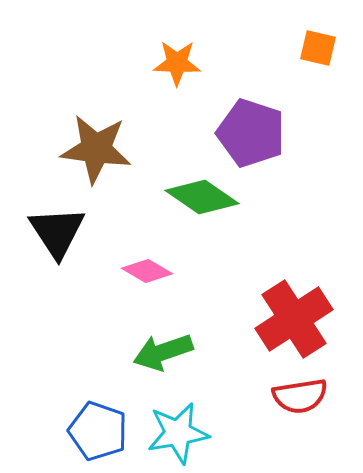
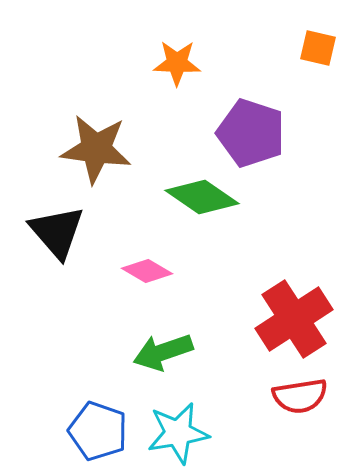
black triangle: rotated 8 degrees counterclockwise
